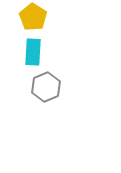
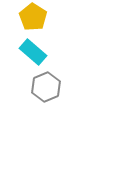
cyan rectangle: rotated 52 degrees counterclockwise
